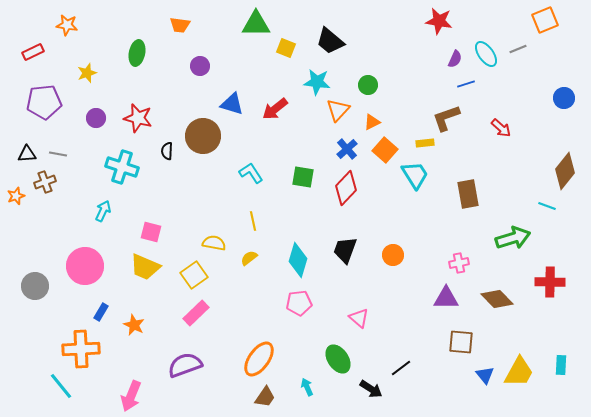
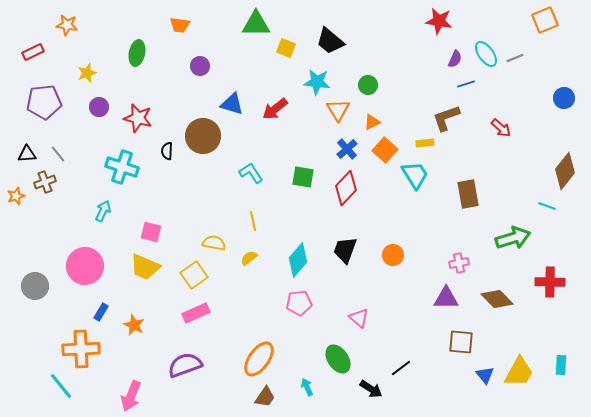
gray line at (518, 49): moved 3 px left, 9 px down
orange triangle at (338, 110): rotated 15 degrees counterclockwise
purple circle at (96, 118): moved 3 px right, 11 px up
gray line at (58, 154): rotated 42 degrees clockwise
cyan diamond at (298, 260): rotated 24 degrees clockwise
pink rectangle at (196, 313): rotated 20 degrees clockwise
